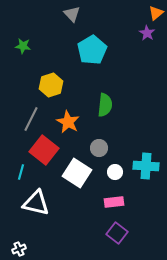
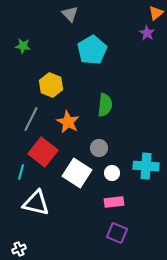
gray triangle: moved 2 px left
yellow hexagon: rotated 20 degrees counterclockwise
red square: moved 1 px left, 2 px down
white circle: moved 3 px left, 1 px down
purple square: rotated 15 degrees counterclockwise
